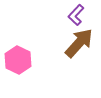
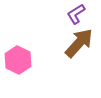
purple L-shape: moved 1 px up; rotated 15 degrees clockwise
